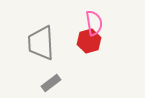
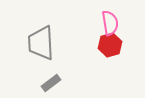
pink semicircle: moved 16 px right
red hexagon: moved 21 px right, 4 px down
